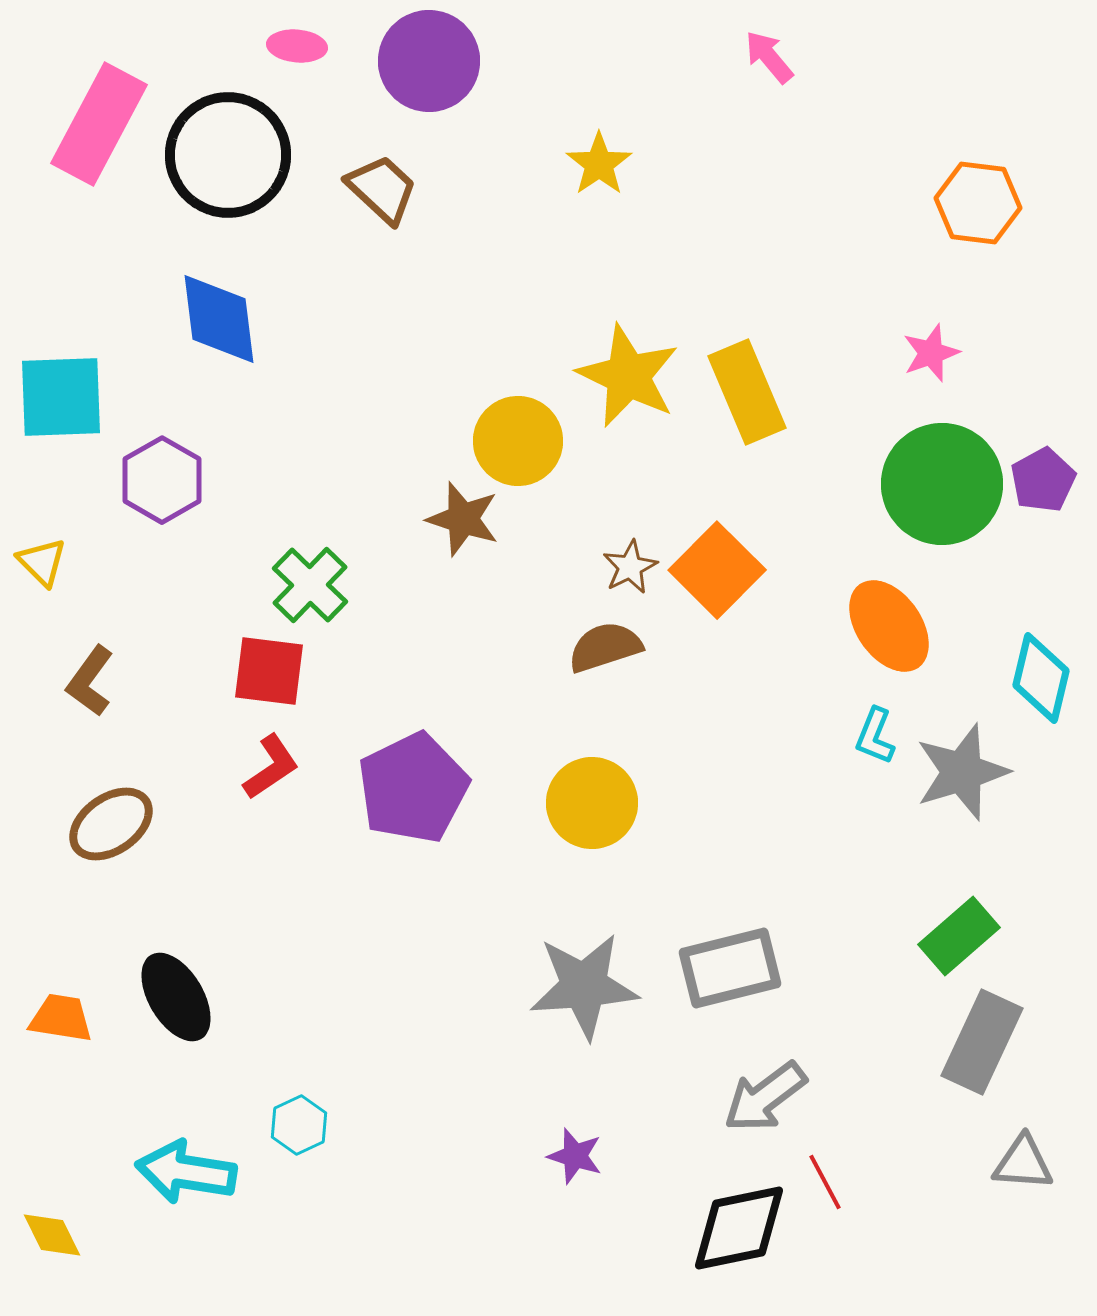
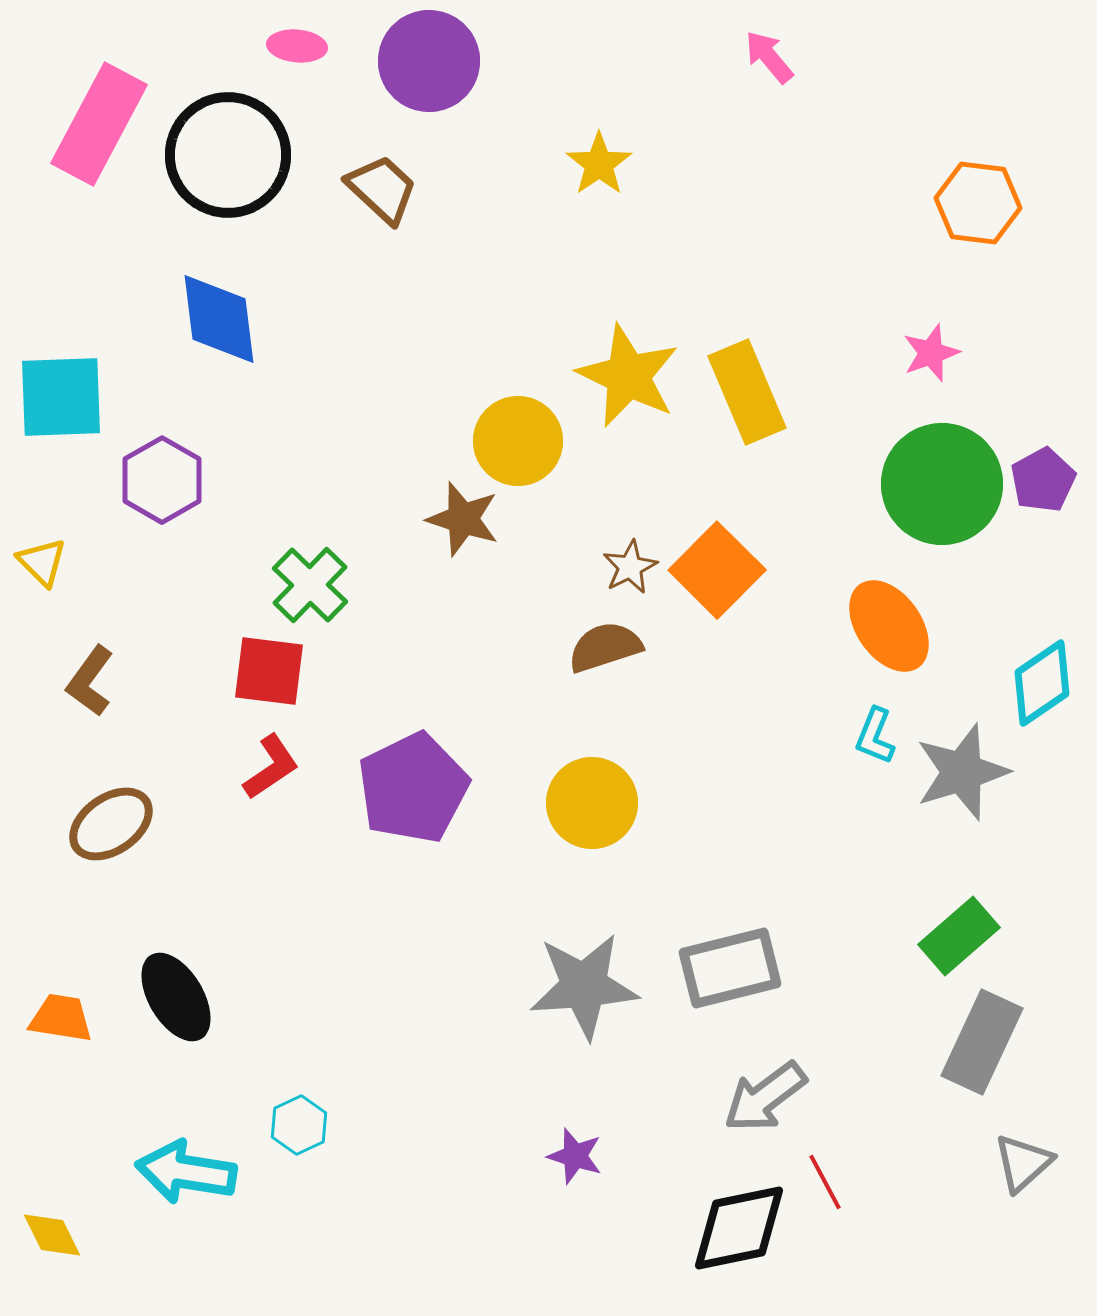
cyan diamond at (1041, 678): moved 1 px right, 5 px down; rotated 42 degrees clockwise
gray triangle at (1023, 1163): rotated 46 degrees counterclockwise
